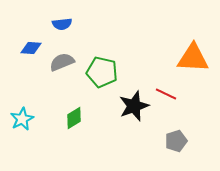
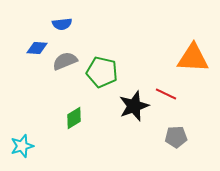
blue diamond: moved 6 px right
gray semicircle: moved 3 px right, 1 px up
cyan star: moved 27 px down; rotated 10 degrees clockwise
gray pentagon: moved 4 px up; rotated 15 degrees clockwise
